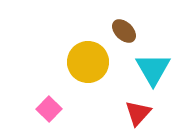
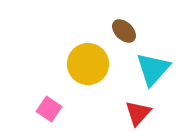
yellow circle: moved 2 px down
cyan triangle: rotated 12 degrees clockwise
pink square: rotated 10 degrees counterclockwise
